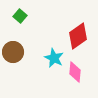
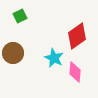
green square: rotated 24 degrees clockwise
red diamond: moved 1 px left
brown circle: moved 1 px down
